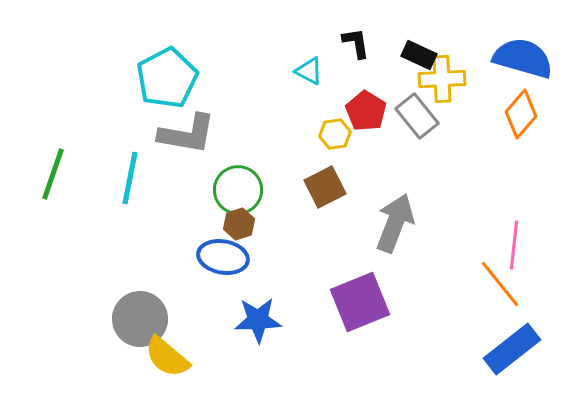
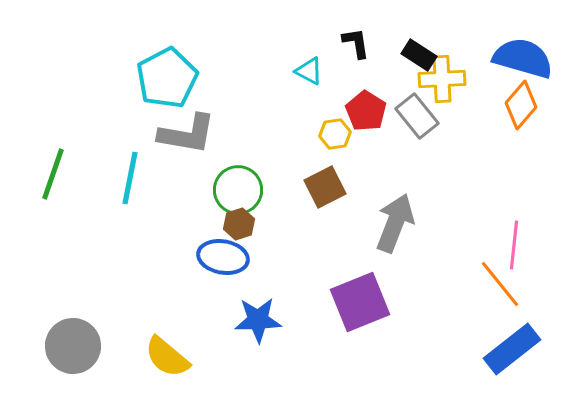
black rectangle: rotated 8 degrees clockwise
orange diamond: moved 9 px up
gray circle: moved 67 px left, 27 px down
